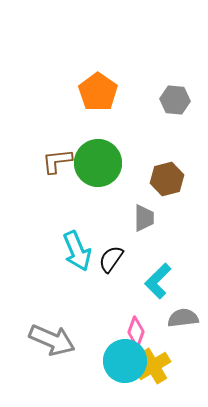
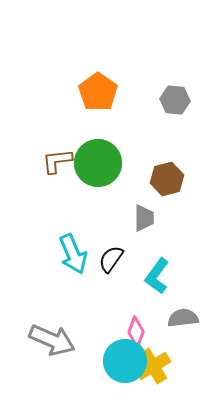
cyan arrow: moved 4 px left, 3 px down
cyan L-shape: moved 1 px left, 5 px up; rotated 9 degrees counterclockwise
